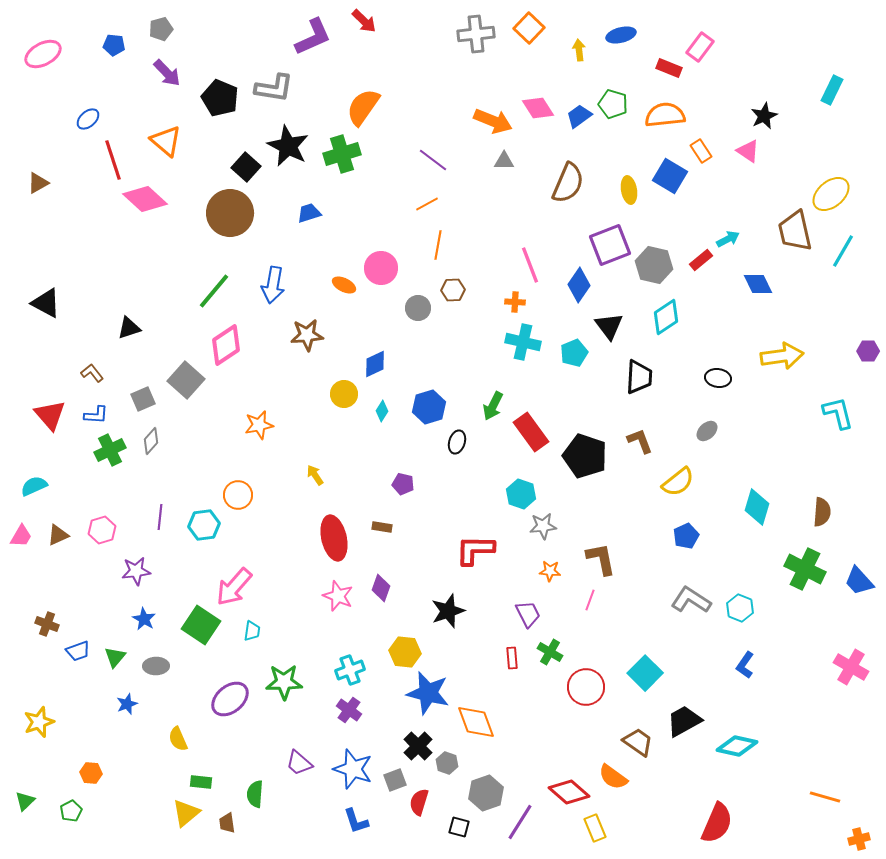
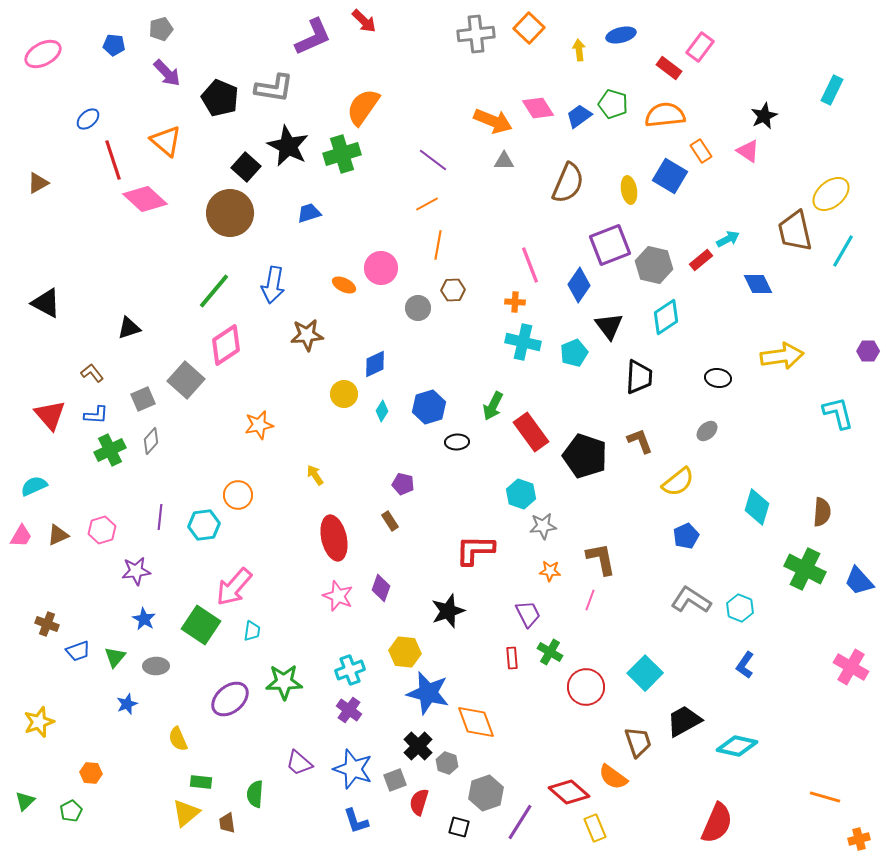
red rectangle at (669, 68): rotated 15 degrees clockwise
black ellipse at (457, 442): rotated 70 degrees clockwise
brown rectangle at (382, 527): moved 8 px right, 6 px up; rotated 48 degrees clockwise
brown trapezoid at (638, 742): rotated 36 degrees clockwise
